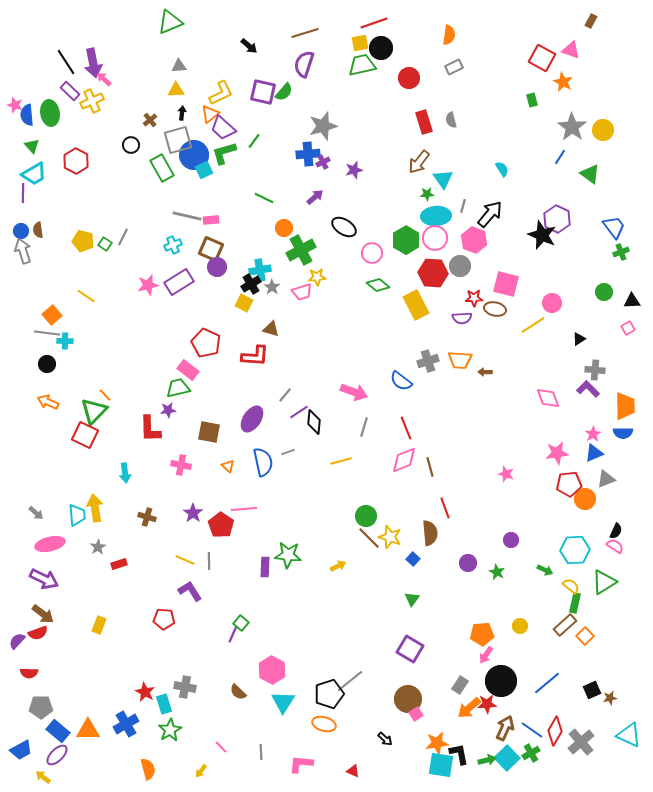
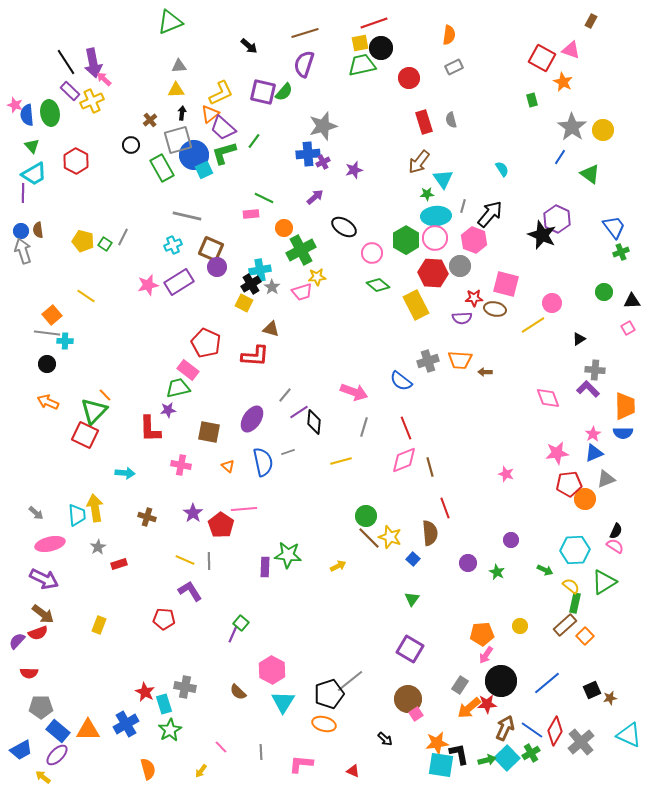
pink rectangle at (211, 220): moved 40 px right, 6 px up
cyan arrow at (125, 473): rotated 78 degrees counterclockwise
